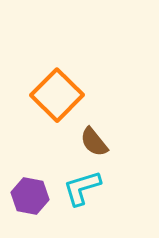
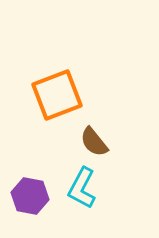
orange square: rotated 24 degrees clockwise
cyan L-shape: rotated 45 degrees counterclockwise
